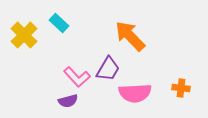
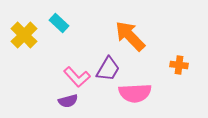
orange cross: moved 2 px left, 23 px up
